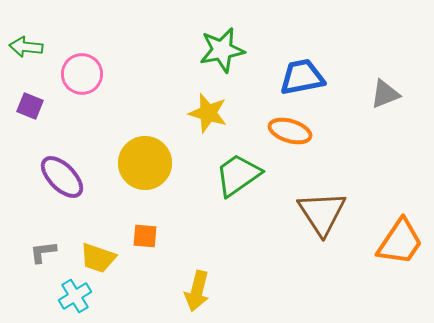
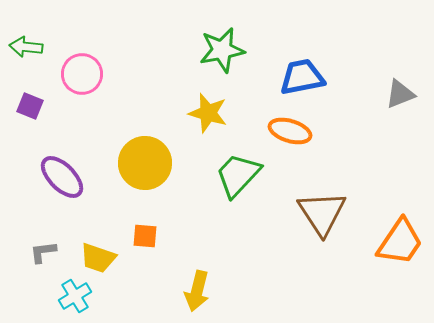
gray triangle: moved 15 px right
green trapezoid: rotated 12 degrees counterclockwise
